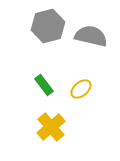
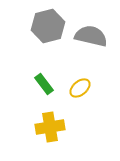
green rectangle: moved 1 px up
yellow ellipse: moved 1 px left, 1 px up
yellow cross: moved 1 px left; rotated 32 degrees clockwise
